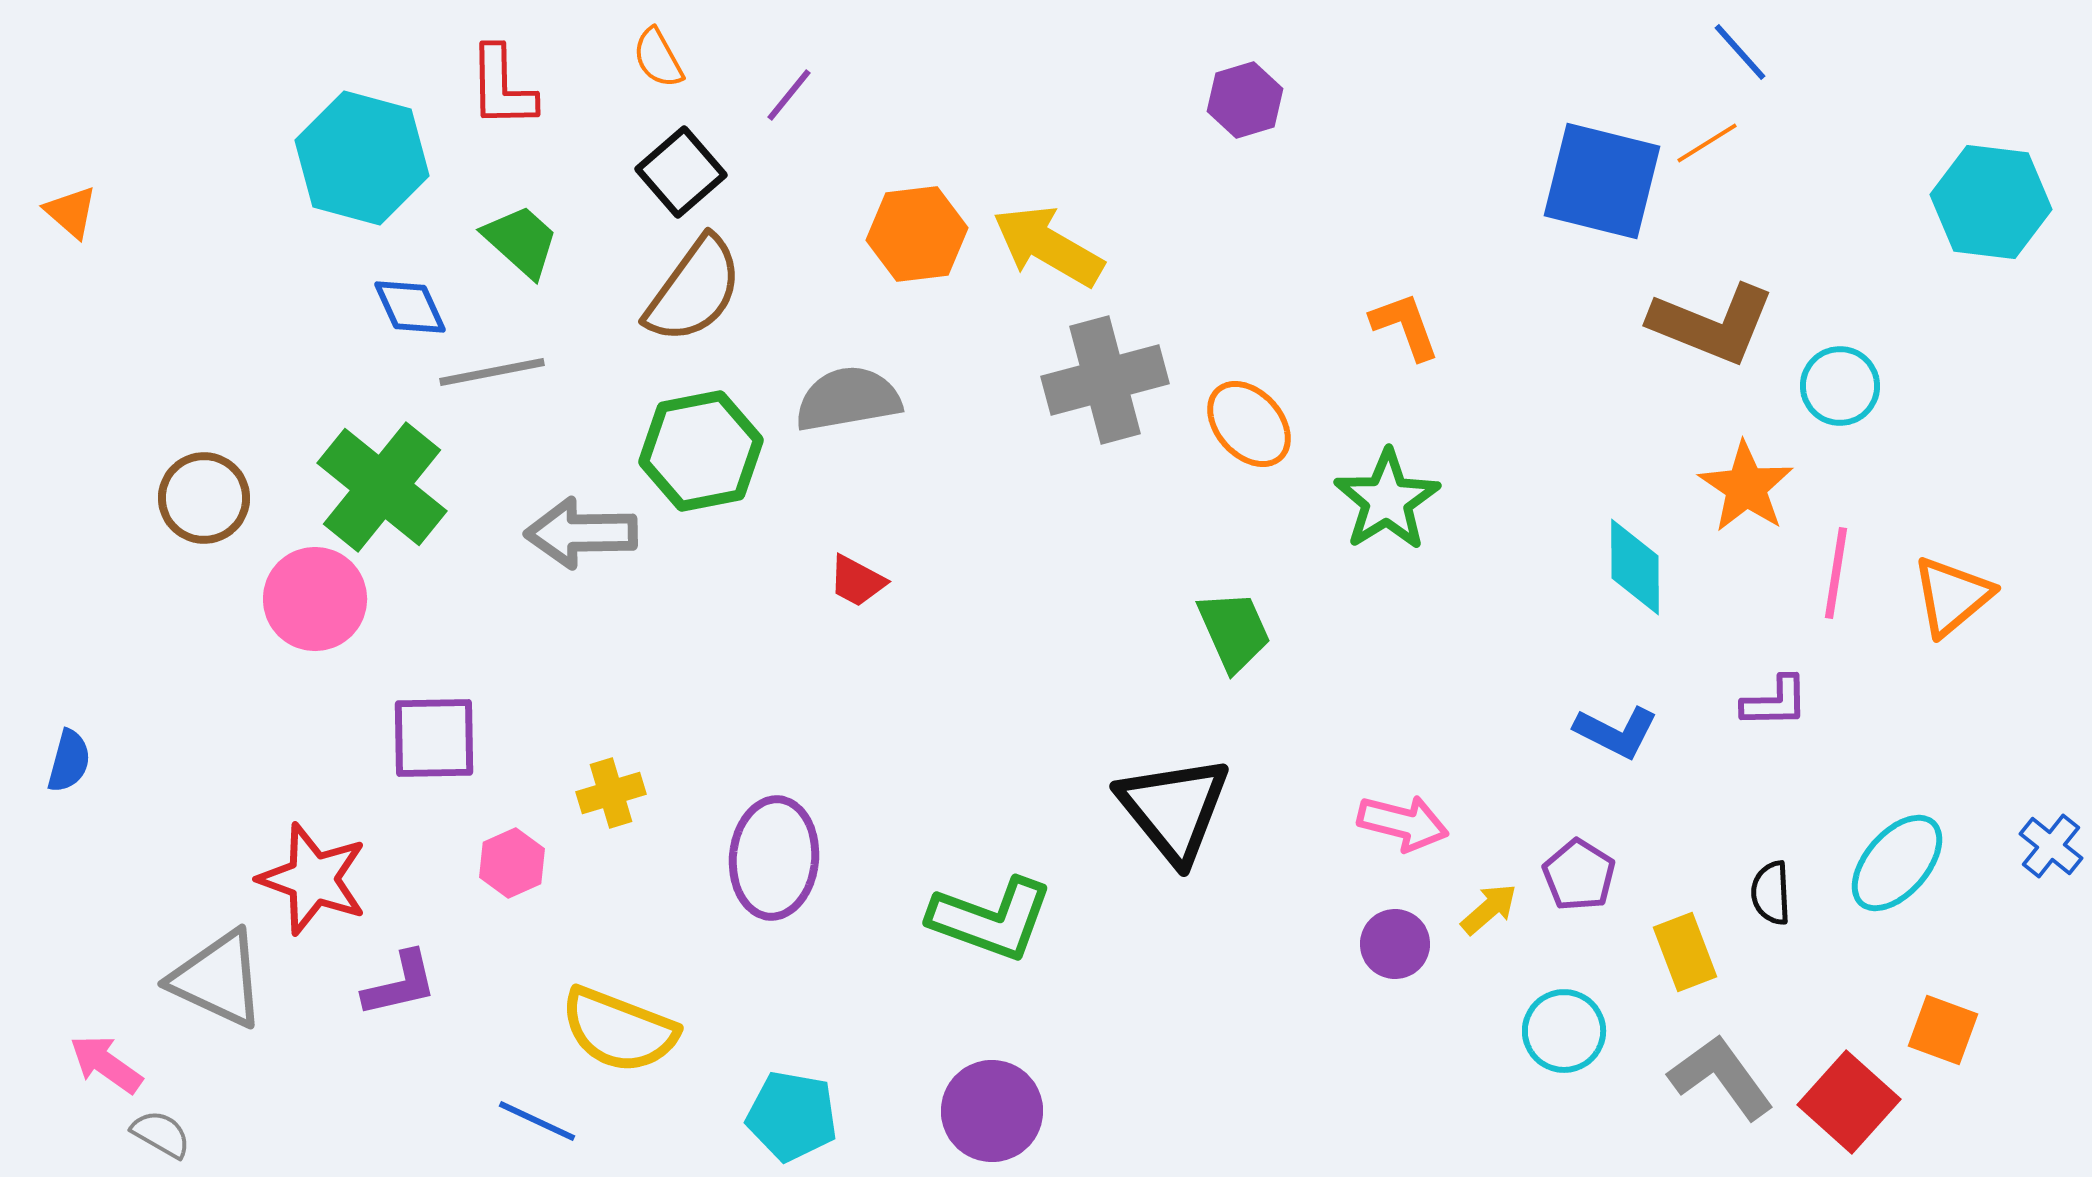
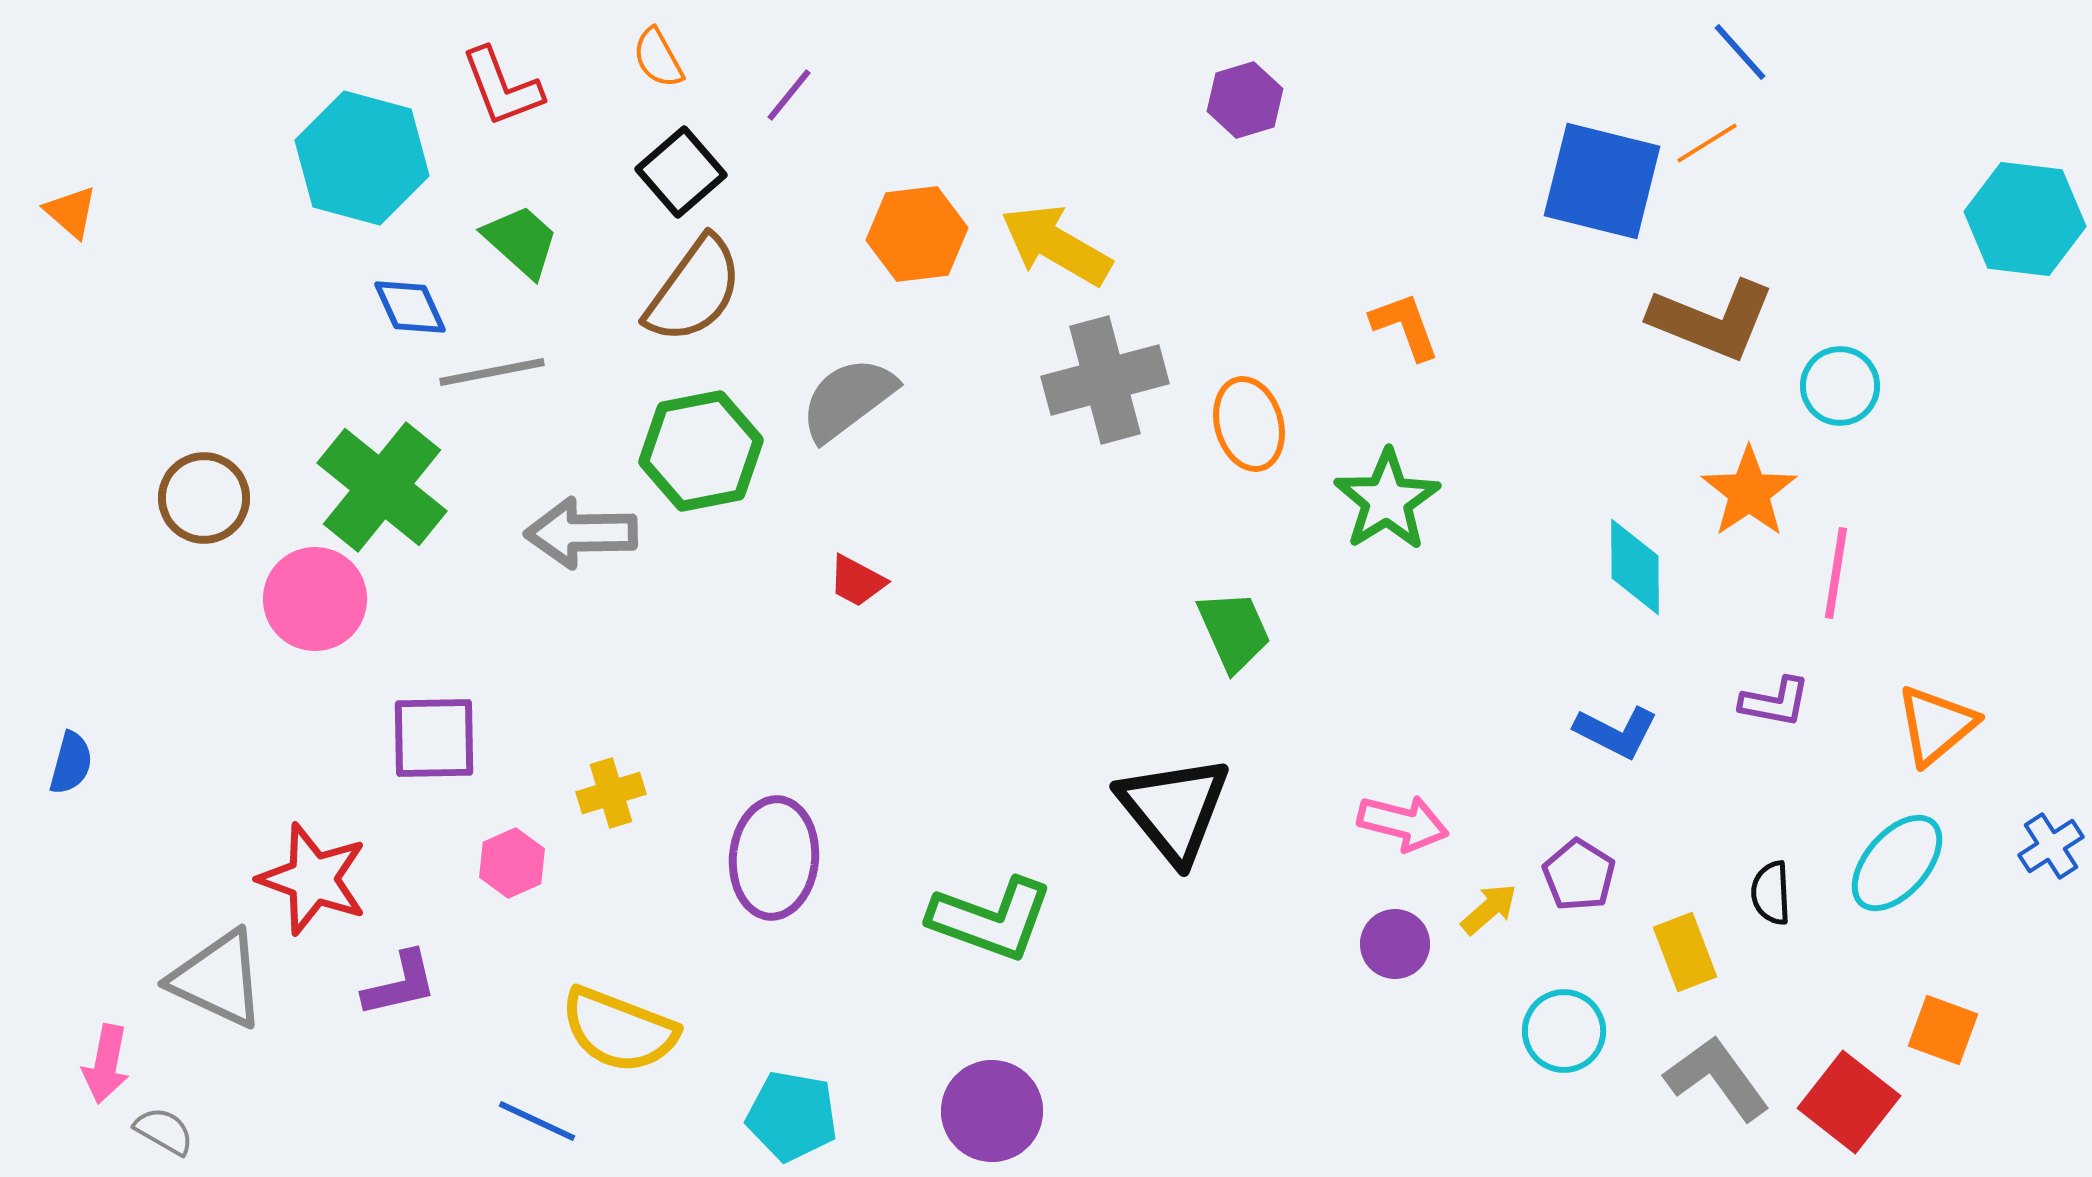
red L-shape at (502, 87): rotated 20 degrees counterclockwise
cyan hexagon at (1991, 202): moved 34 px right, 17 px down
yellow arrow at (1048, 246): moved 8 px right, 1 px up
brown L-shape at (1712, 324): moved 4 px up
gray semicircle at (848, 399): rotated 27 degrees counterclockwise
orange ellipse at (1249, 424): rotated 26 degrees clockwise
orange star at (1746, 487): moved 3 px right, 5 px down; rotated 4 degrees clockwise
orange triangle at (1952, 596): moved 16 px left, 129 px down
purple L-shape at (1775, 702): rotated 12 degrees clockwise
blue semicircle at (69, 761): moved 2 px right, 2 px down
blue cross at (2051, 846): rotated 18 degrees clockwise
pink arrow at (106, 1064): rotated 114 degrees counterclockwise
gray L-shape at (1721, 1077): moved 4 px left, 1 px down
red square at (1849, 1102): rotated 4 degrees counterclockwise
gray semicircle at (161, 1134): moved 3 px right, 3 px up
